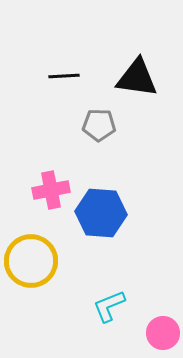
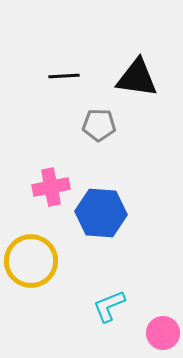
pink cross: moved 3 px up
